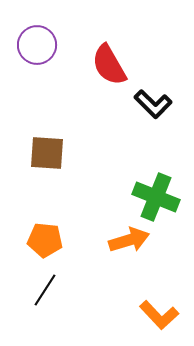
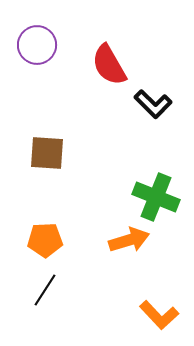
orange pentagon: rotated 8 degrees counterclockwise
